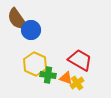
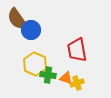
red trapezoid: moved 3 px left, 10 px up; rotated 130 degrees counterclockwise
yellow cross: rotated 16 degrees clockwise
